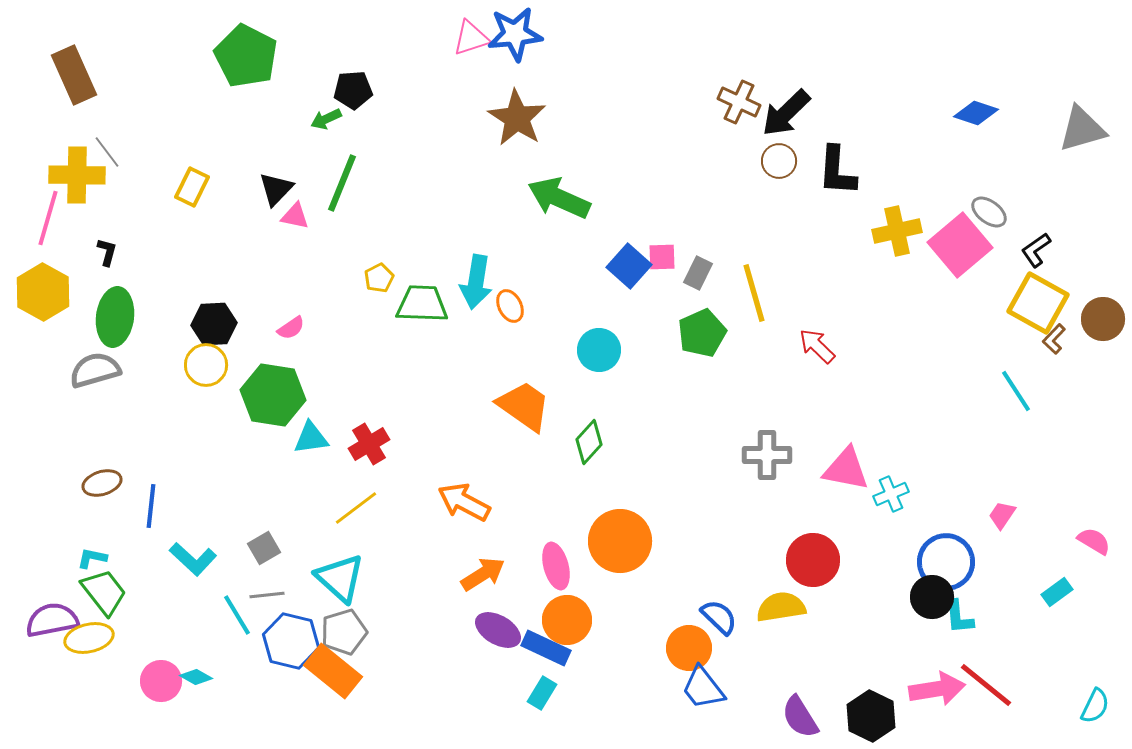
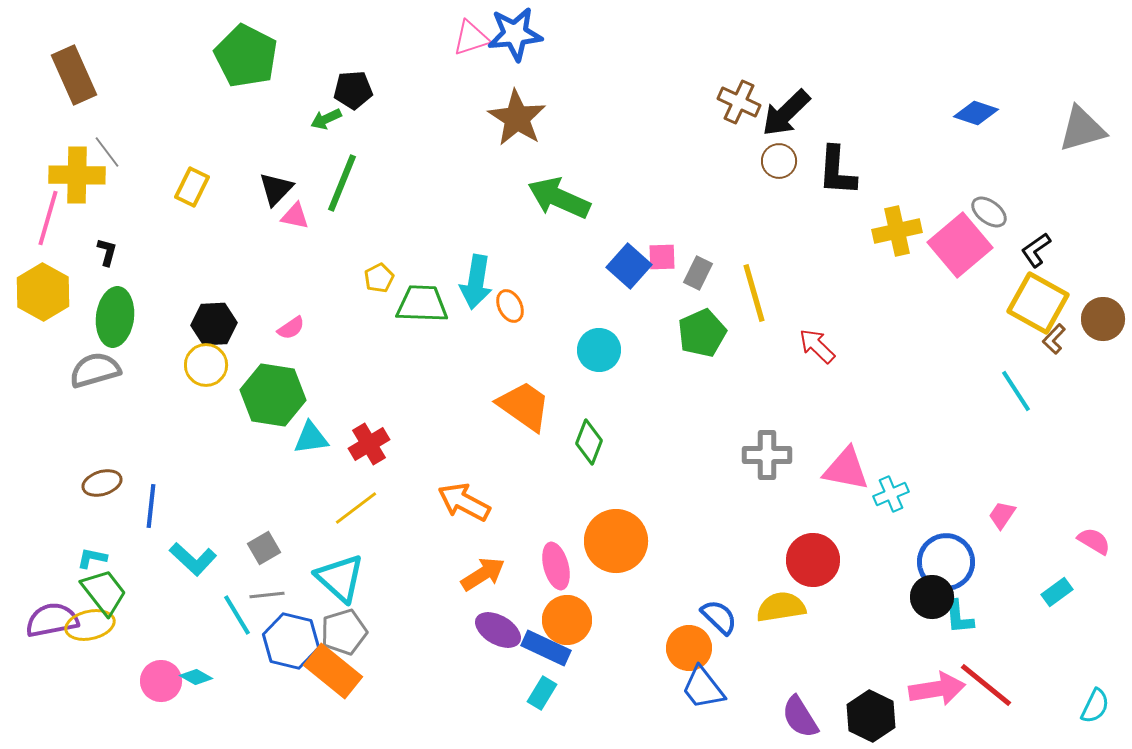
green diamond at (589, 442): rotated 21 degrees counterclockwise
orange circle at (620, 541): moved 4 px left
yellow ellipse at (89, 638): moved 1 px right, 13 px up
